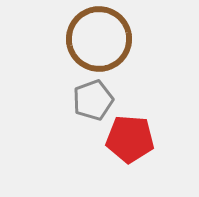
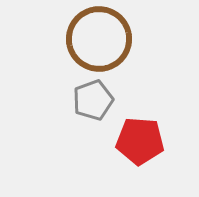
red pentagon: moved 10 px right, 2 px down
